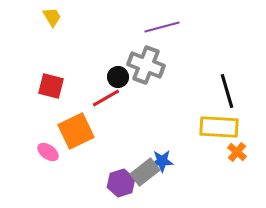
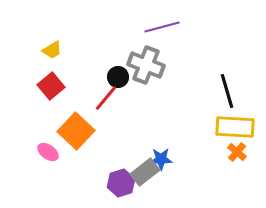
yellow trapezoid: moved 33 px down; rotated 90 degrees clockwise
red square: rotated 36 degrees clockwise
red line: rotated 20 degrees counterclockwise
yellow rectangle: moved 16 px right
orange square: rotated 21 degrees counterclockwise
blue star: moved 1 px left, 2 px up
